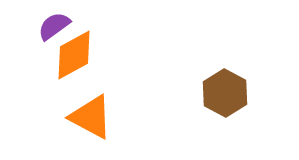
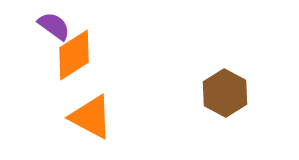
purple semicircle: rotated 72 degrees clockwise
orange diamond: rotated 4 degrees counterclockwise
